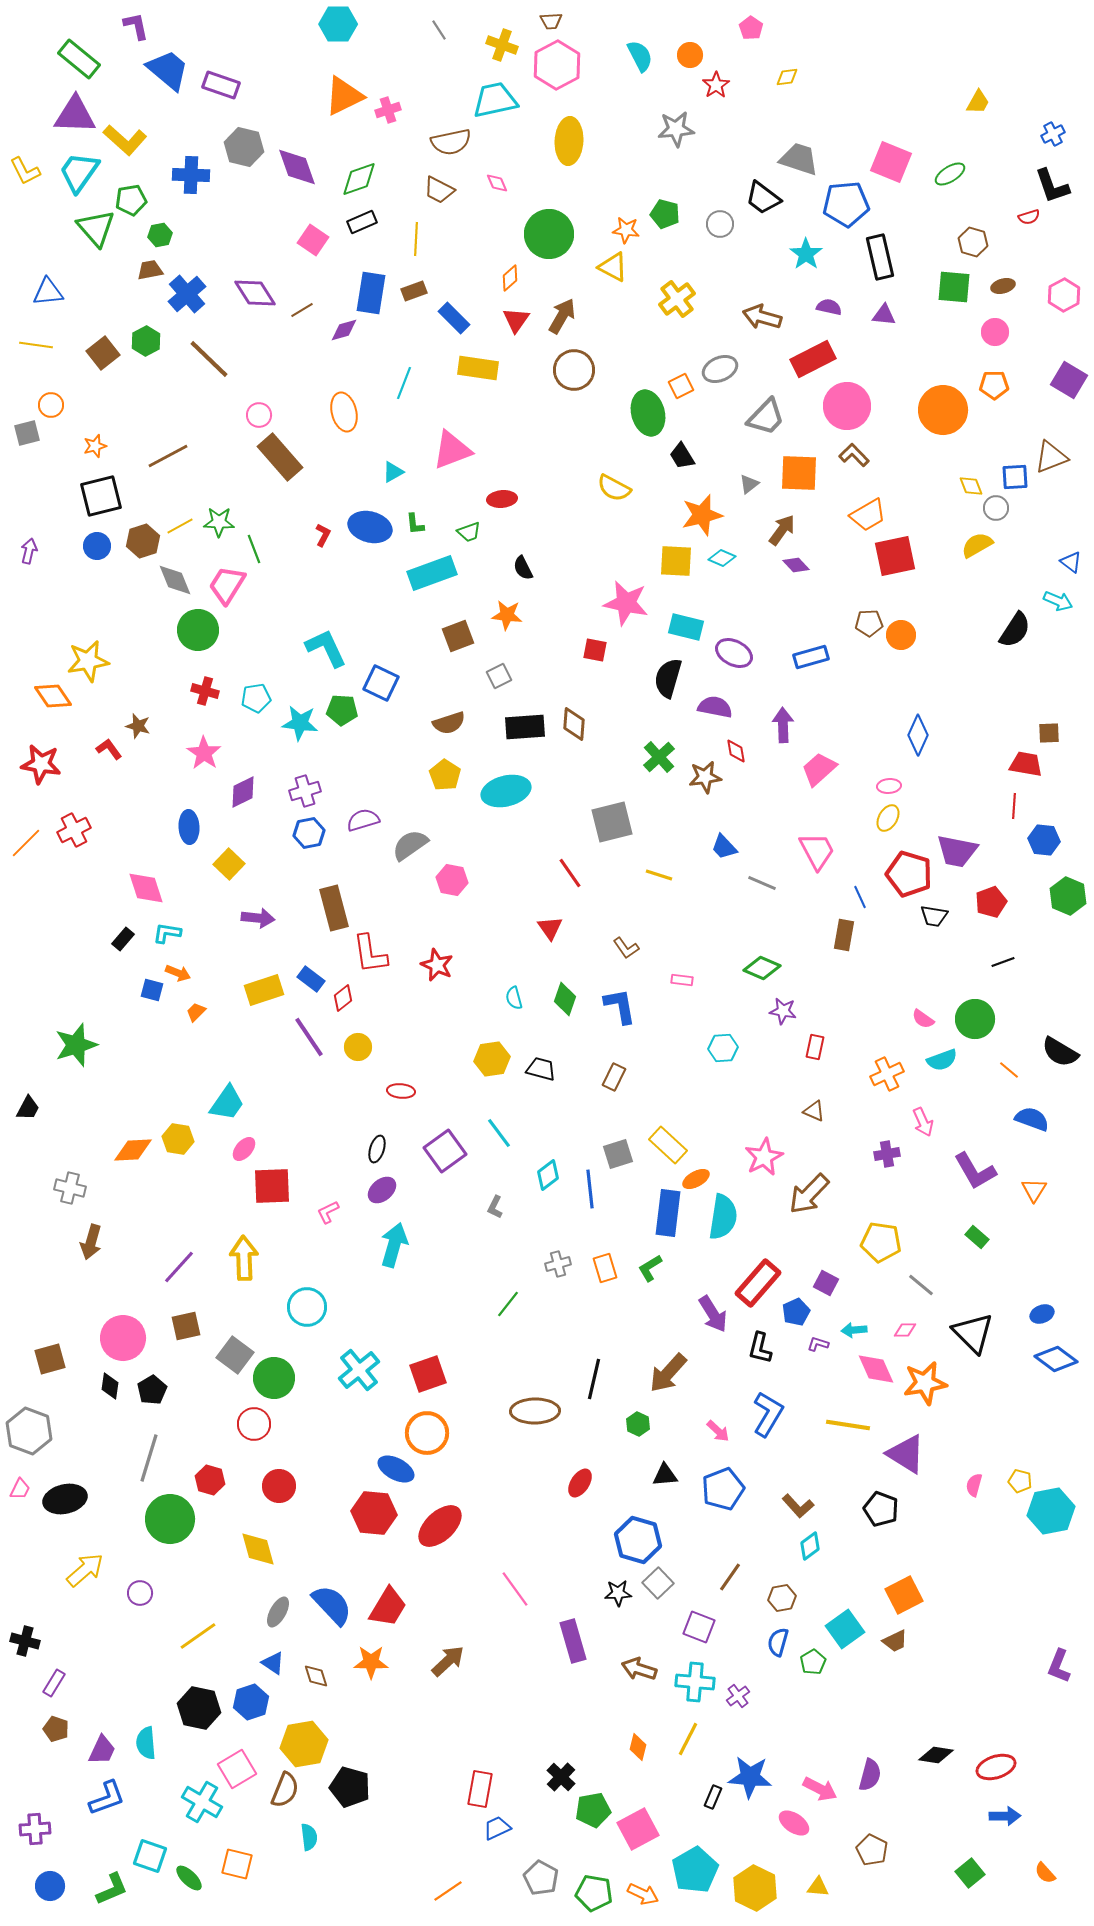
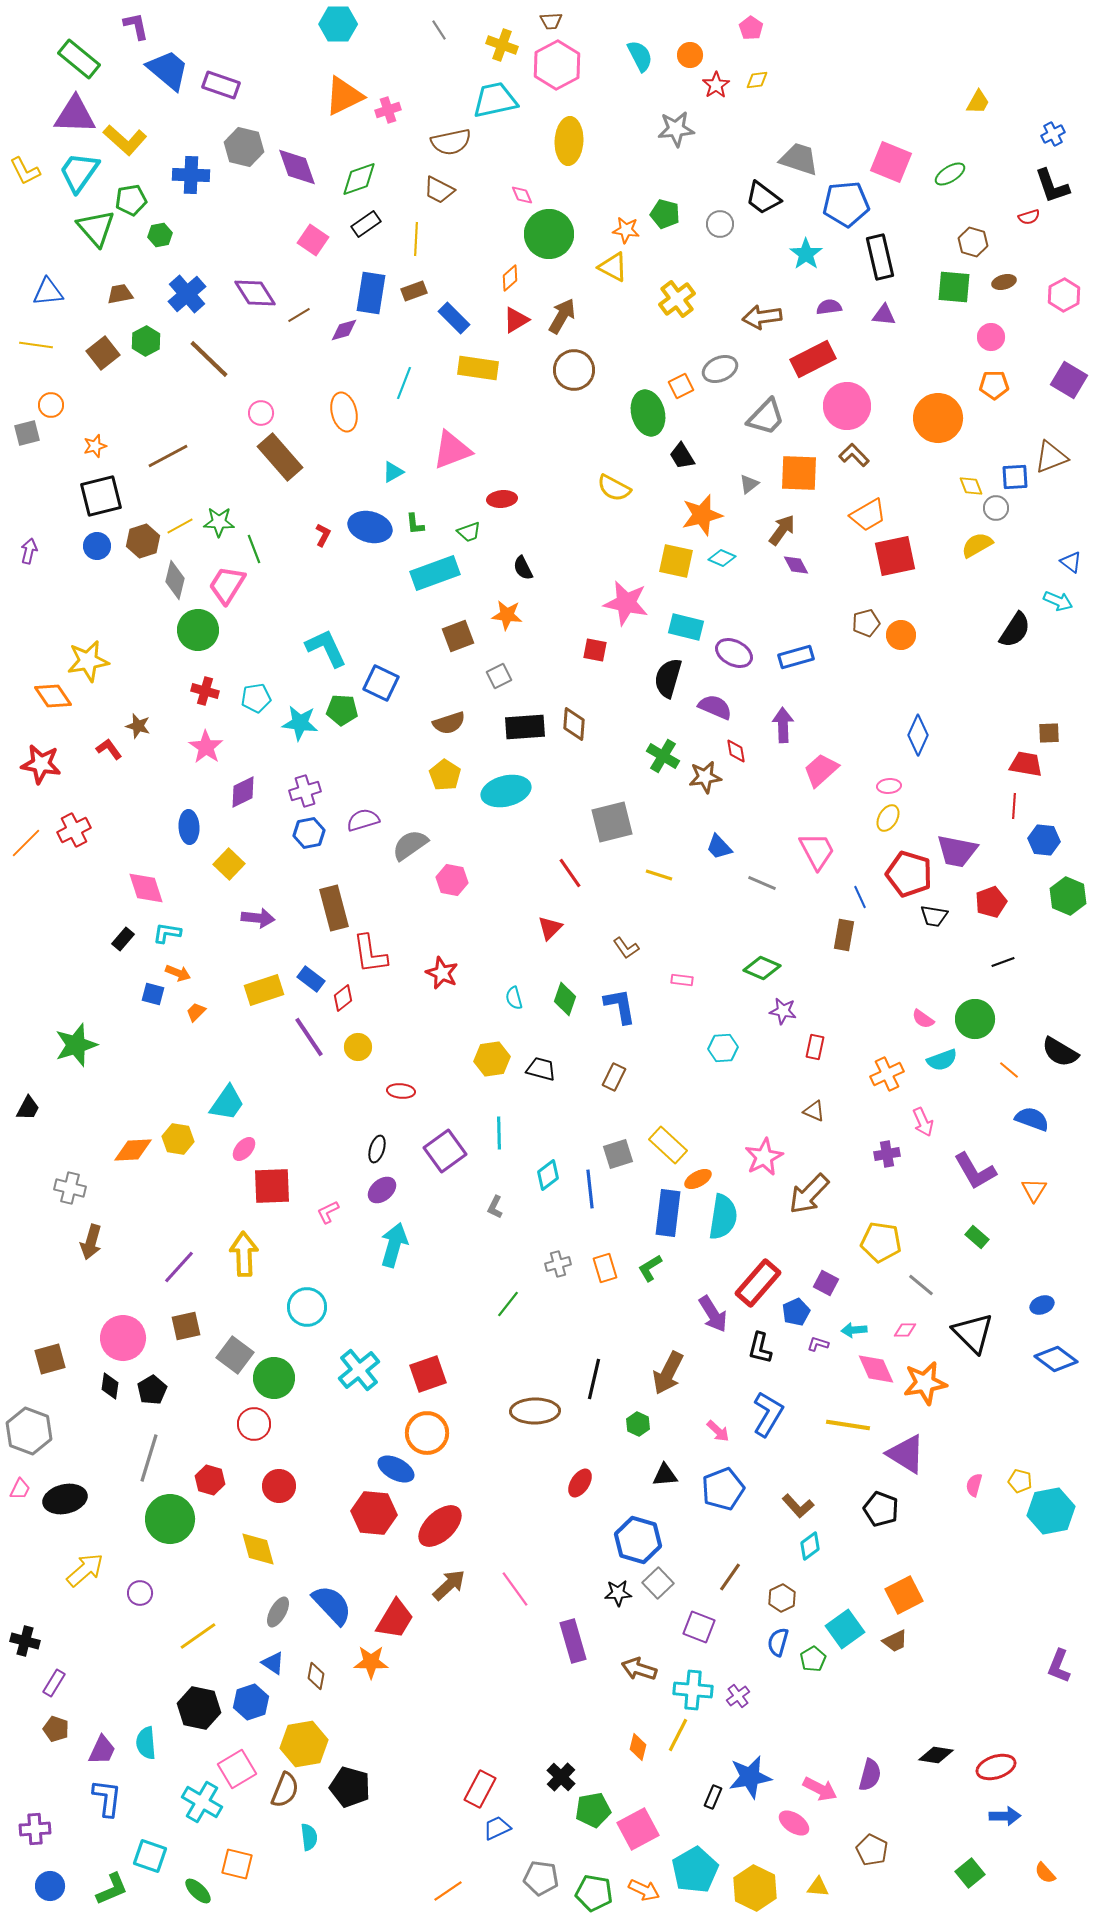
yellow diamond at (787, 77): moved 30 px left, 3 px down
pink diamond at (497, 183): moved 25 px right, 12 px down
black rectangle at (362, 222): moved 4 px right, 2 px down; rotated 12 degrees counterclockwise
brown trapezoid at (150, 270): moved 30 px left, 24 px down
brown ellipse at (1003, 286): moved 1 px right, 4 px up
purple semicircle at (829, 307): rotated 20 degrees counterclockwise
brown line at (302, 310): moved 3 px left, 5 px down
brown arrow at (762, 317): rotated 24 degrees counterclockwise
red triangle at (516, 320): rotated 24 degrees clockwise
pink circle at (995, 332): moved 4 px left, 5 px down
orange circle at (943, 410): moved 5 px left, 8 px down
pink circle at (259, 415): moved 2 px right, 2 px up
yellow square at (676, 561): rotated 9 degrees clockwise
purple diamond at (796, 565): rotated 16 degrees clockwise
cyan rectangle at (432, 573): moved 3 px right
gray diamond at (175, 580): rotated 36 degrees clockwise
brown pentagon at (869, 623): moved 3 px left; rotated 12 degrees counterclockwise
blue rectangle at (811, 657): moved 15 px left
purple semicircle at (715, 707): rotated 12 degrees clockwise
pink star at (204, 753): moved 2 px right, 6 px up
green cross at (659, 757): moved 4 px right, 1 px up; rotated 16 degrees counterclockwise
pink trapezoid at (819, 769): moved 2 px right, 1 px down
blue trapezoid at (724, 847): moved 5 px left
red triangle at (550, 928): rotated 20 degrees clockwise
red star at (437, 965): moved 5 px right, 8 px down
blue square at (152, 990): moved 1 px right, 4 px down
cyan line at (499, 1133): rotated 36 degrees clockwise
orange ellipse at (696, 1179): moved 2 px right
yellow arrow at (244, 1258): moved 4 px up
blue ellipse at (1042, 1314): moved 9 px up
brown arrow at (668, 1373): rotated 15 degrees counterclockwise
brown hexagon at (782, 1598): rotated 16 degrees counterclockwise
red trapezoid at (388, 1607): moved 7 px right, 12 px down
brown arrow at (448, 1661): moved 1 px right, 76 px up
green pentagon at (813, 1662): moved 3 px up
brown diamond at (316, 1676): rotated 28 degrees clockwise
cyan cross at (695, 1682): moved 2 px left, 8 px down
yellow line at (688, 1739): moved 10 px left, 4 px up
blue star at (750, 1777): rotated 15 degrees counterclockwise
red rectangle at (480, 1789): rotated 18 degrees clockwise
blue L-shape at (107, 1798): rotated 63 degrees counterclockwise
green ellipse at (189, 1878): moved 9 px right, 13 px down
gray pentagon at (541, 1878): rotated 20 degrees counterclockwise
orange arrow at (643, 1894): moved 1 px right, 4 px up
